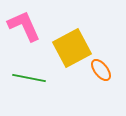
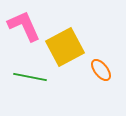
yellow square: moved 7 px left, 1 px up
green line: moved 1 px right, 1 px up
